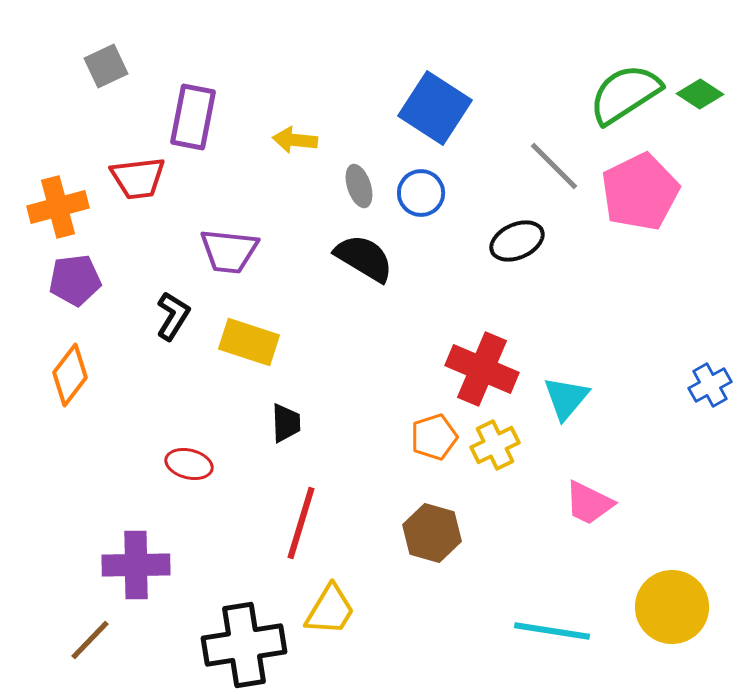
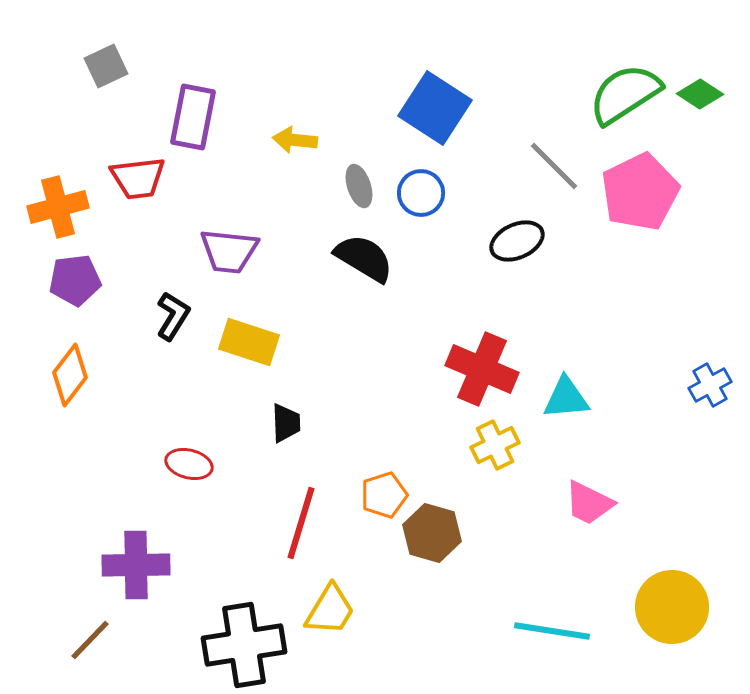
cyan triangle: rotated 45 degrees clockwise
orange pentagon: moved 50 px left, 58 px down
